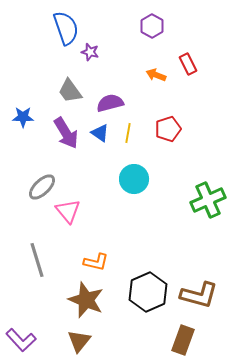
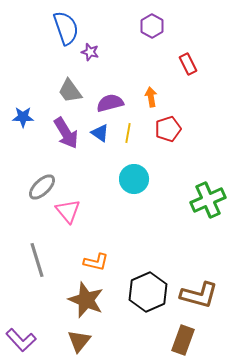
orange arrow: moved 5 px left, 22 px down; rotated 60 degrees clockwise
